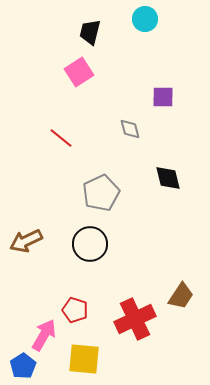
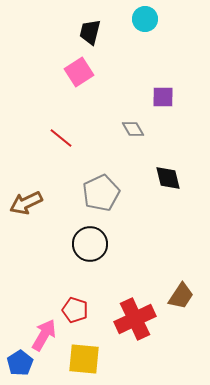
gray diamond: moved 3 px right; rotated 15 degrees counterclockwise
brown arrow: moved 38 px up
blue pentagon: moved 3 px left, 3 px up
